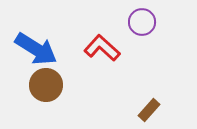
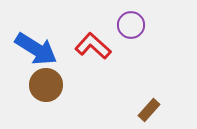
purple circle: moved 11 px left, 3 px down
red L-shape: moved 9 px left, 2 px up
